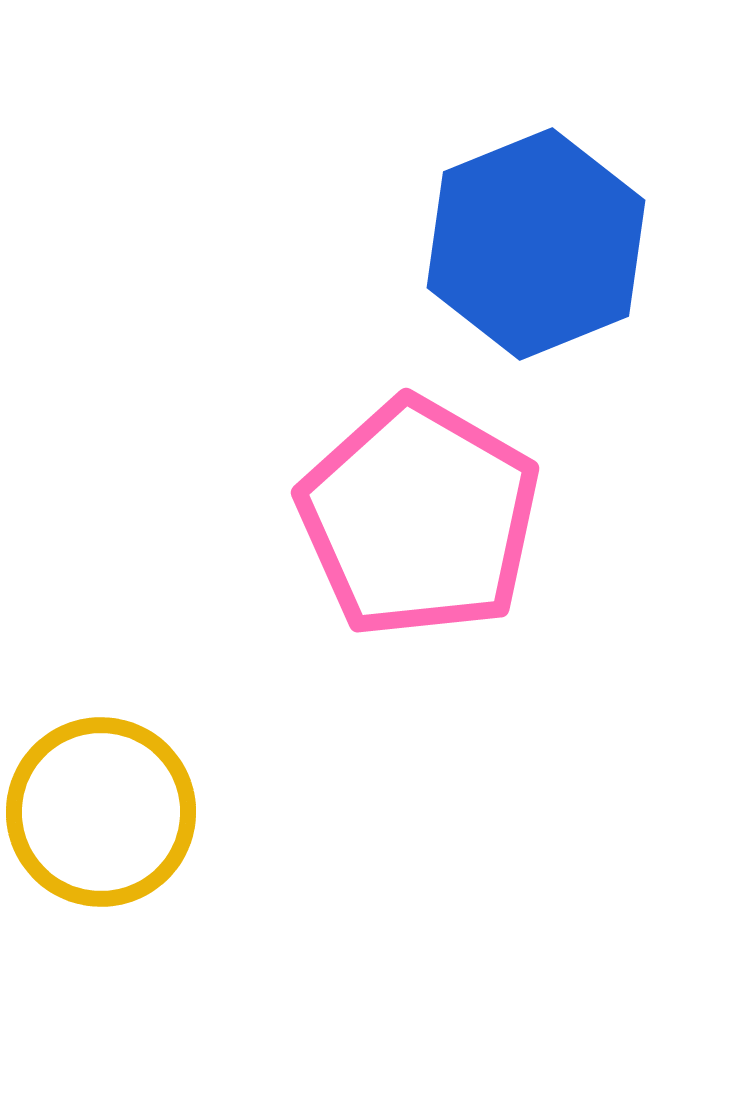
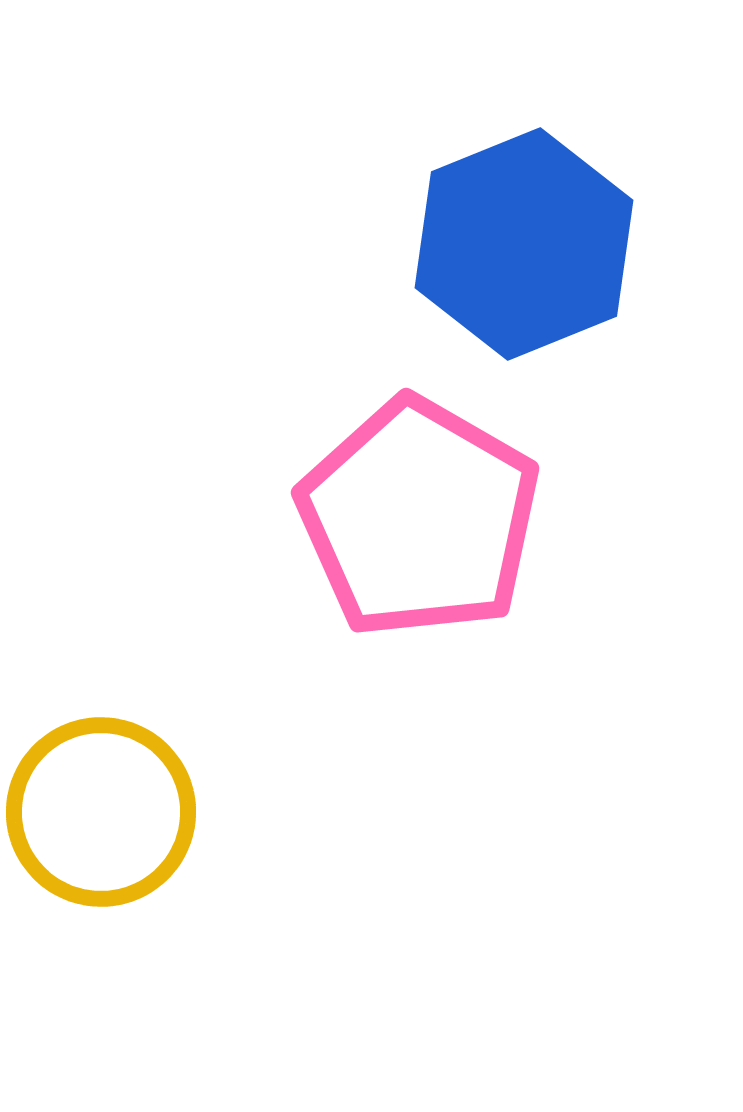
blue hexagon: moved 12 px left
